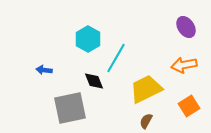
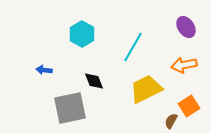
cyan hexagon: moved 6 px left, 5 px up
cyan line: moved 17 px right, 11 px up
brown semicircle: moved 25 px right
